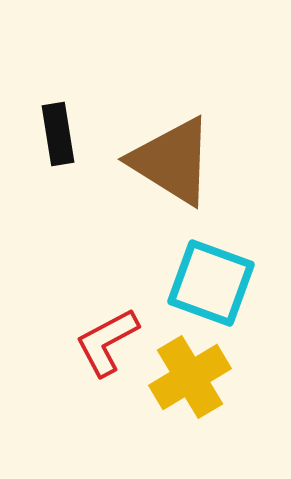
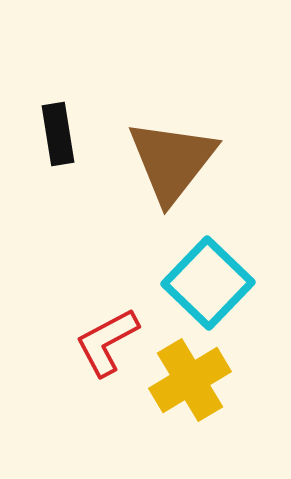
brown triangle: rotated 36 degrees clockwise
cyan square: moved 3 px left; rotated 24 degrees clockwise
yellow cross: moved 3 px down
